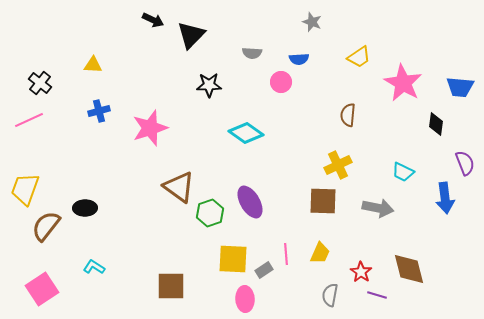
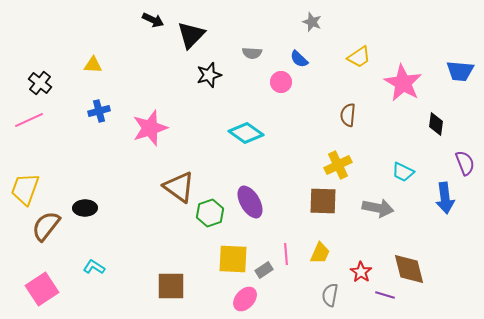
blue semicircle at (299, 59): rotated 48 degrees clockwise
black star at (209, 85): moved 10 px up; rotated 15 degrees counterclockwise
blue trapezoid at (460, 87): moved 16 px up
purple line at (377, 295): moved 8 px right
pink ellipse at (245, 299): rotated 45 degrees clockwise
